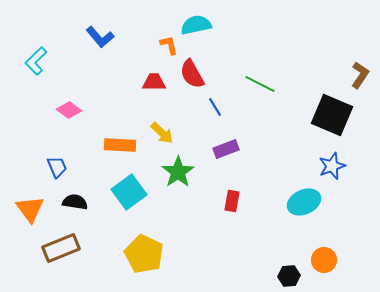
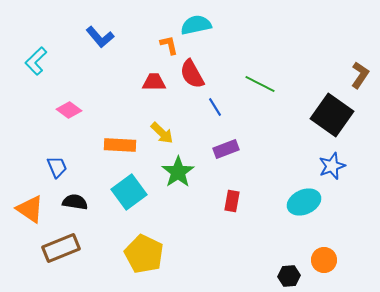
black square: rotated 12 degrees clockwise
orange triangle: rotated 20 degrees counterclockwise
